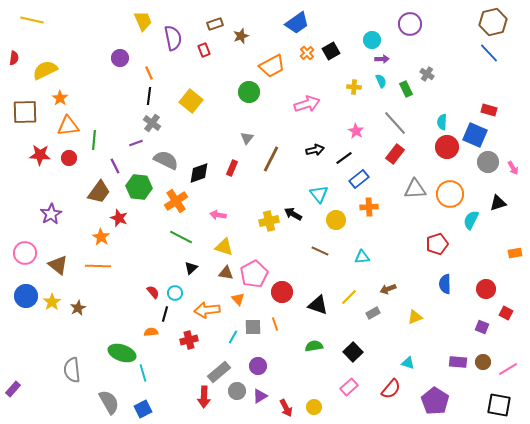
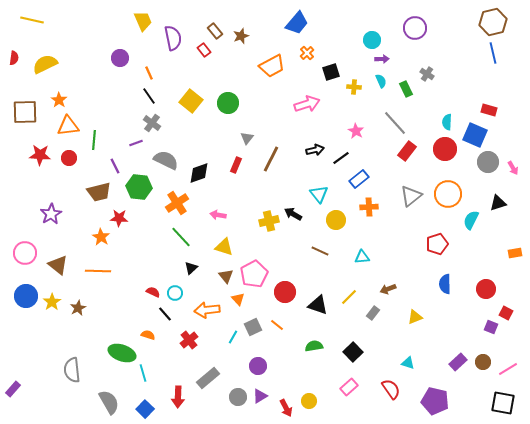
blue trapezoid at (297, 23): rotated 15 degrees counterclockwise
brown rectangle at (215, 24): moved 7 px down; rotated 70 degrees clockwise
purple circle at (410, 24): moved 5 px right, 4 px down
red rectangle at (204, 50): rotated 16 degrees counterclockwise
black square at (331, 51): moved 21 px down; rotated 12 degrees clockwise
blue line at (489, 53): moved 4 px right; rotated 30 degrees clockwise
yellow semicircle at (45, 70): moved 6 px up
green circle at (249, 92): moved 21 px left, 11 px down
black line at (149, 96): rotated 42 degrees counterclockwise
orange star at (60, 98): moved 1 px left, 2 px down
cyan semicircle at (442, 122): moved 5 px right
red circle at (447, 147): moved 2 px left, 2 px down
red rectangle at (395, 154): moved 12 px right, 3 px up
black line at (344, 158): moved 3 px left
red rectangle at (232, 168): moved 4 px right, 3 px up
gray triangle at (415, 189): moved 4 px left, 7 px down; rotated 35 degrees counterclockwise
brown trapezoid at (99, 192): rotated 40 degrees clockwise
orange circle at (450, 194): moved 2 px left
orange cross at (176, 201): moved 1 px right, 2 px down
red star at (119, 218): rotated 18 degrees counterclockwise
green line at (181, 237): rotated 20 degrees clockwise
orange line at (98, 266): moved 5 px down
brown triangle at (226, 273): moved 3 px down; rotated 42 degrees clockwise
red semicircle at (153, 292): rotated 24 degrees counterclockwise
red circle at (282, 292): moved 3 px right
gray rectangle at (373, 313): rotated 24 degrees counterclockwise
black line at (165, 314): rotated 56 degrees counterclockwise
orange line at (275, 324): moved 2 px right, 1 px down; rotated 32 degrees counterclockwise
gray square at (253, 327): rotated 24 degrees counterclockwise
purple square at (482, 327): moved 9 px right
orange semicircle at (151, 332): moved 3 px left, 3 px down; rotated 24 degrees clockwise
red cross at (189, 340): rotated 24 degrees counterclockwise
purple rectangle at (458, 362): rotated 48 degrees counterclockwise
gray rectangle at (219, 372): moved 11 px left, 6 px down
red semicircle at (391, 389): rotated 75 degrees counterclockwise
gray circle at (237, 391): moved 1 px right, 6 px down
red arrow at (204, 397): moved 26 px left
purple pentagon at (435, 401): rotated 20 degrees counterclockwise
black square at (499, 405): moved 4 px right, 2 px up
yellow circle at (314, 407): moved 5 px left, 6 px up
blue square at (143, 409): moved 2 px right; rotated 18 degrees counterclockwise
